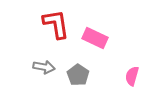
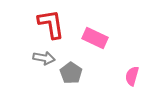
red L-shape: moved 5 px left
gray arrow: moved 9 px up
gray pentagon: moved 7 px left, 2 px up
